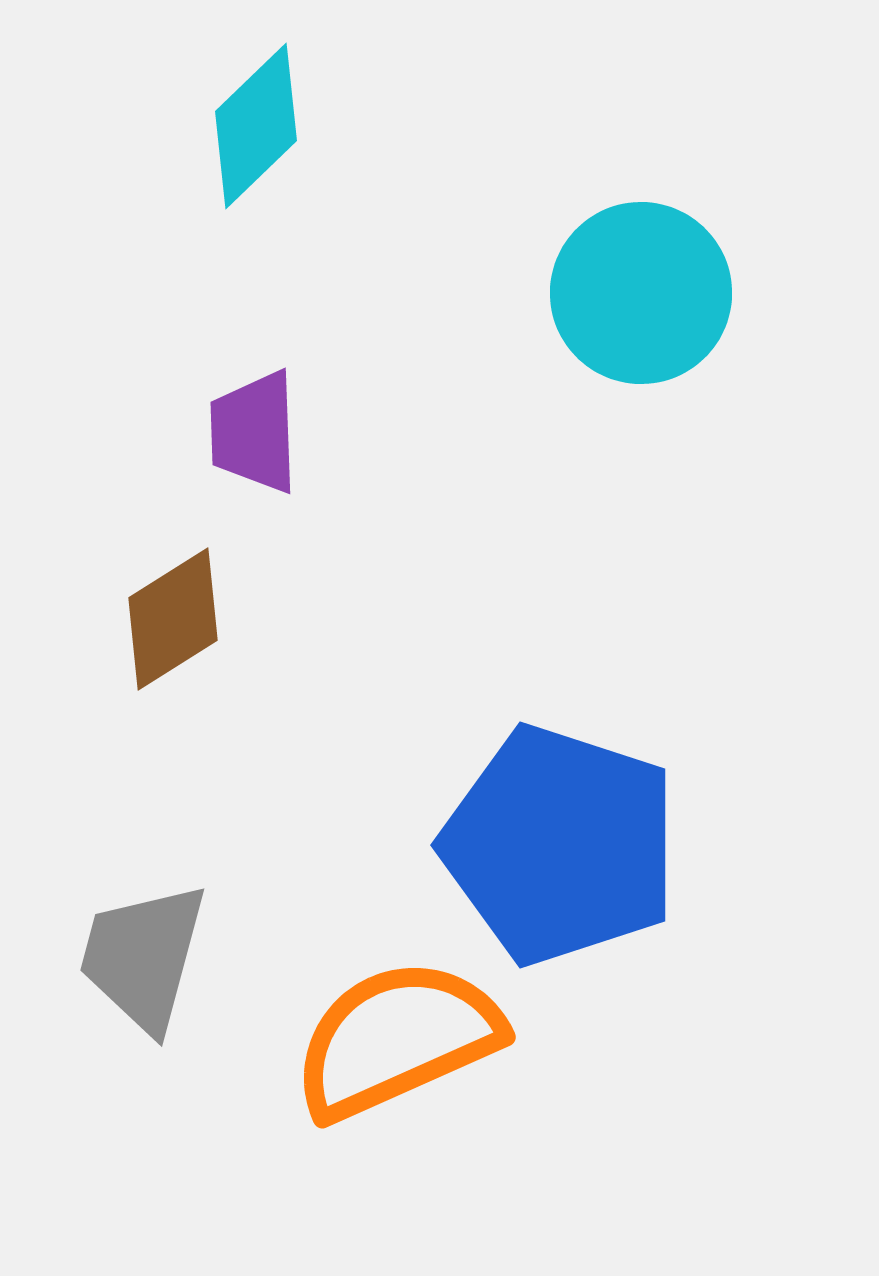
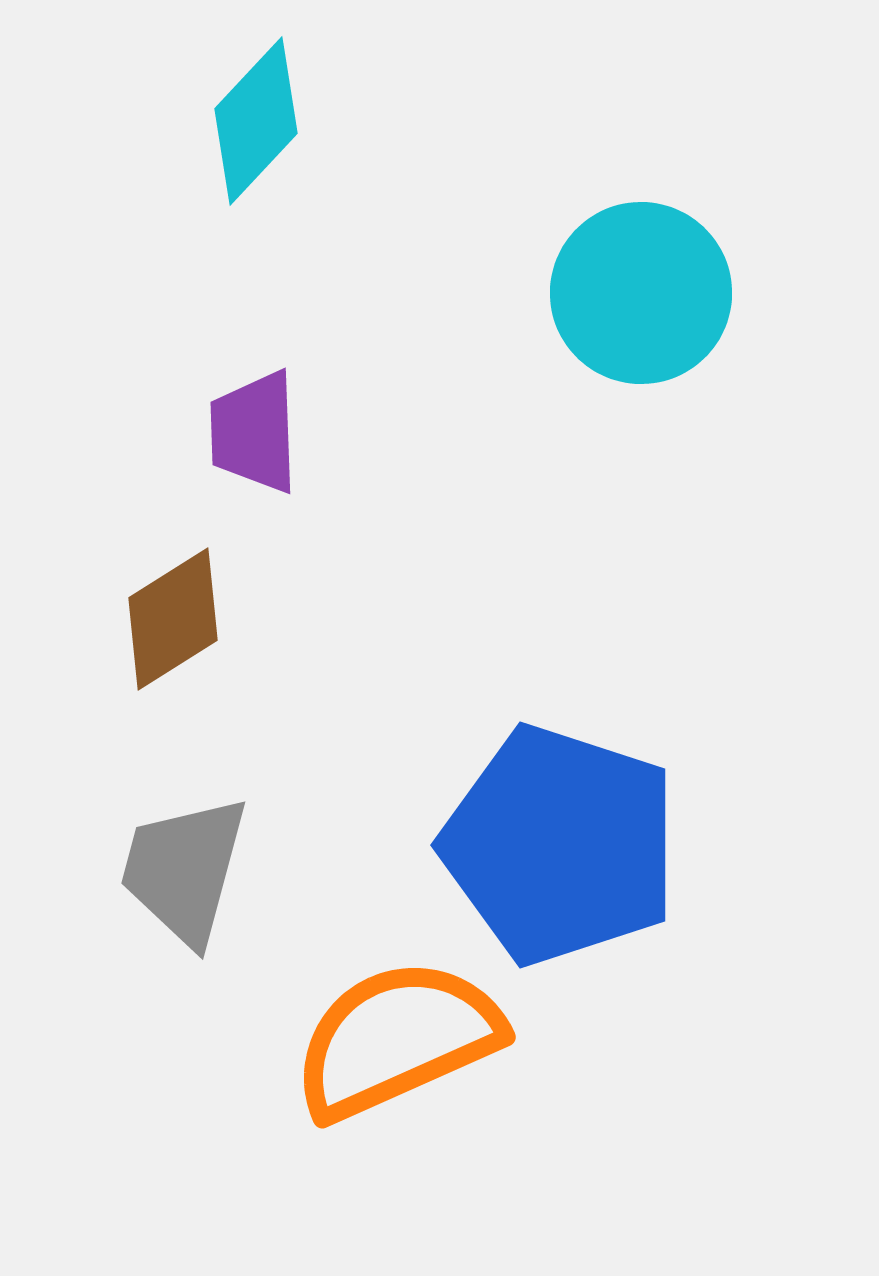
cyan diamond: moved 5 px up; rotated 3 degrees counterclockwise
gray trapezoid: moved 41 px right, 87 px up
